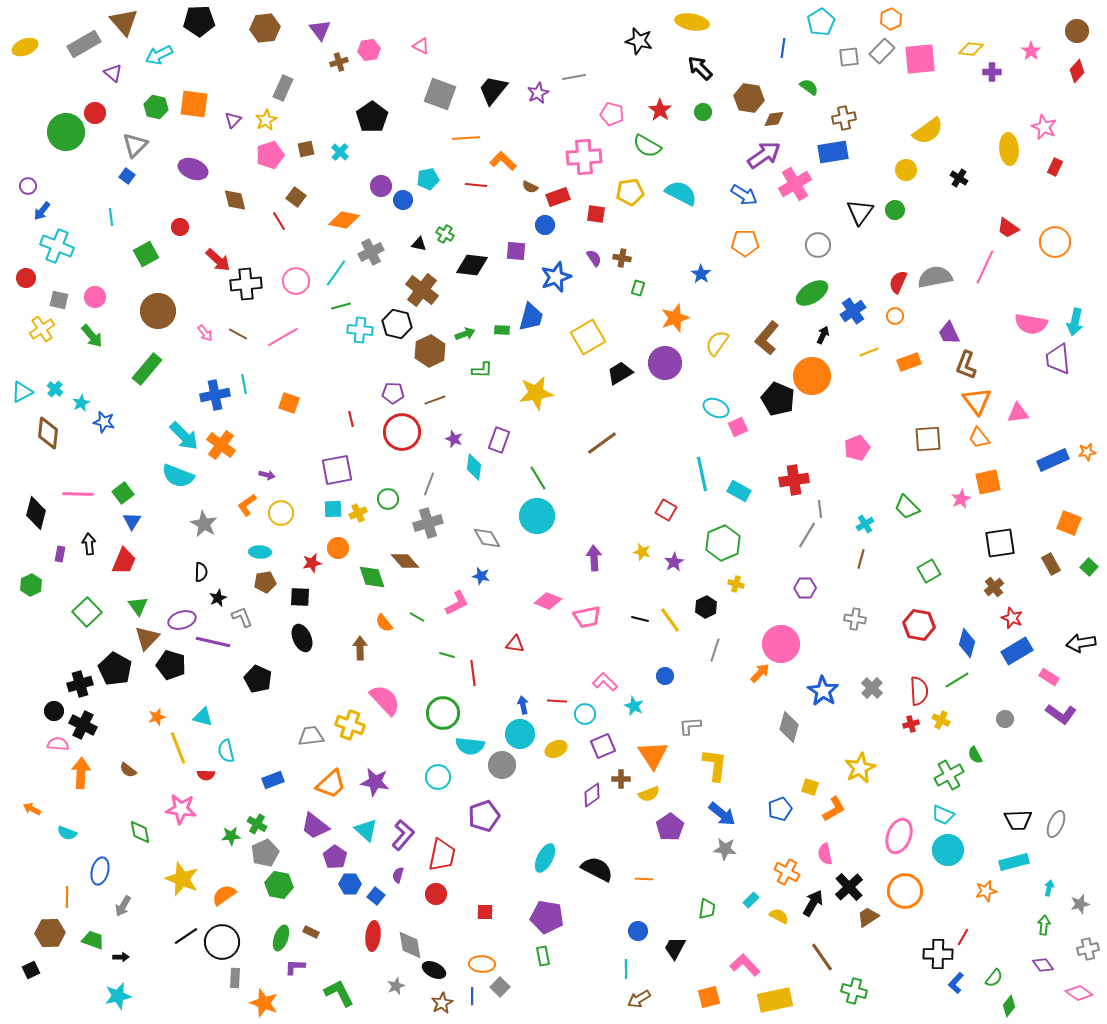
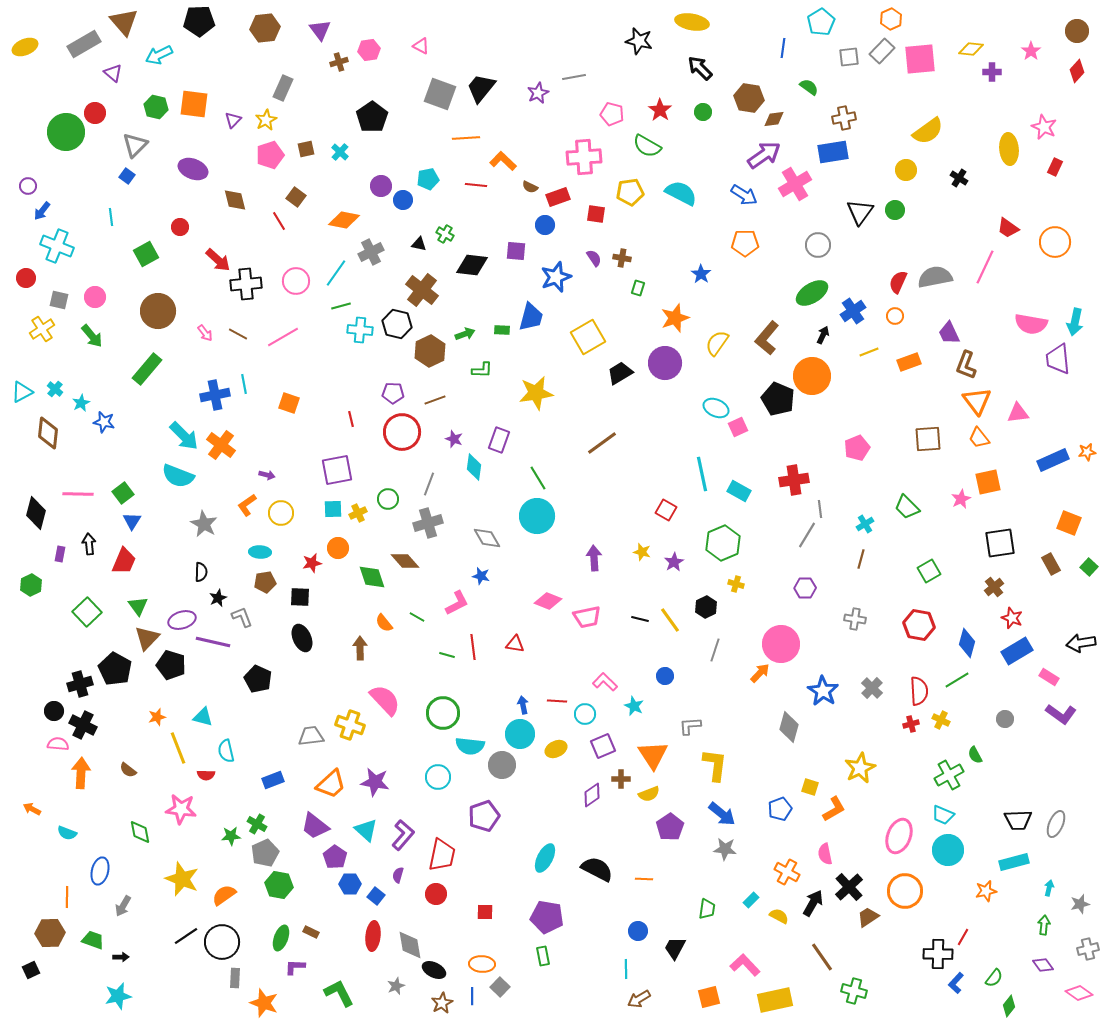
black trapezoid at (493, 90): moved 12 px left, 2 px up
red line at (473, 673): moved 26 px up
